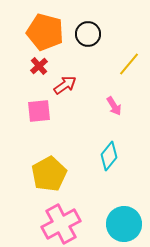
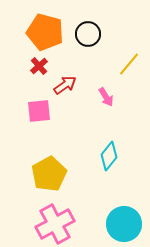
pink arrow: moved 8 px left, 9 px up
pink cross: moved 6 px left
